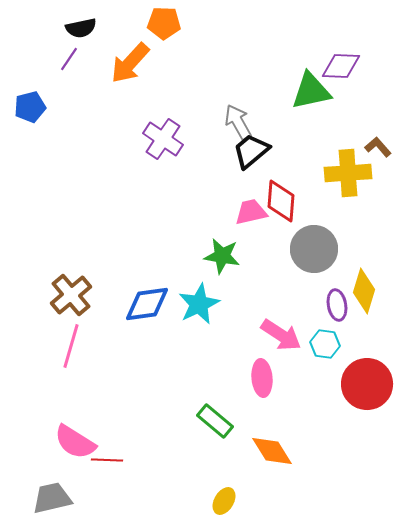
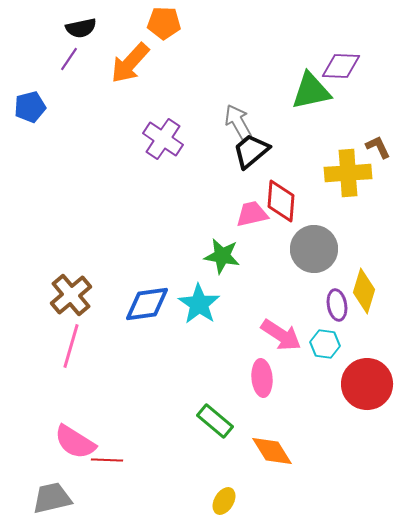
brown L-shape: rotated 16 degrees clockwise
pink trapezoid: moved 1 px right, 2 px down
cyan star: rotated 12 degrees counterclockwise
